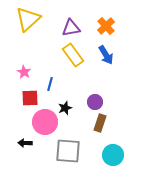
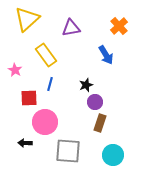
yellow triangle: moved 1 px left
orange cross: moved 13 px right
yellow rectangle: moved 27 px left
pink star: moved 9 px left, 2 px up
red square: moved 1 px left
black star: moved 21 px right, 23 px up
